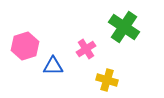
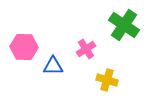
green cross: moved 2 px up
pink hexagon: moved 1 px left, 1 px down; rotated 20 degrees clockwise
